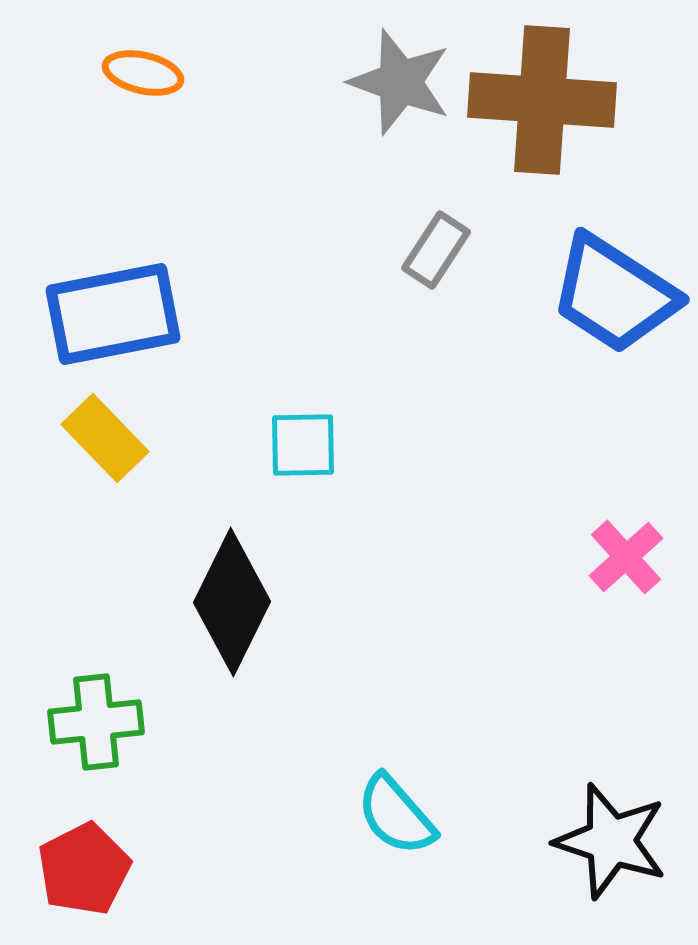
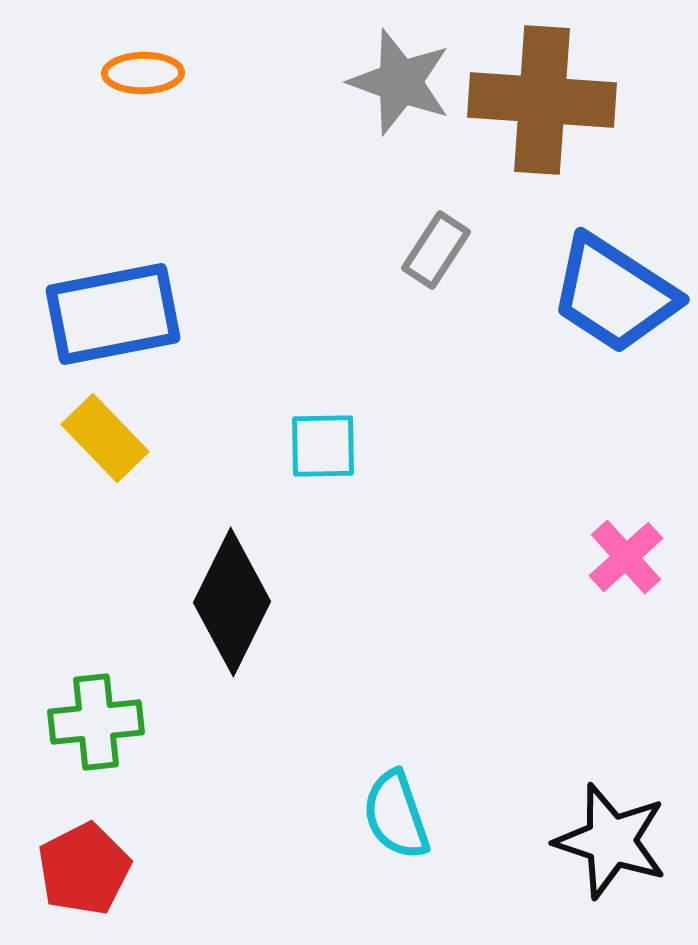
orange ellipse: rotated 14 degrees counterclockwise
cyan square: moved 20 px right, 1 px down
cyan semicircle: rotated 22 degrees clockwise
